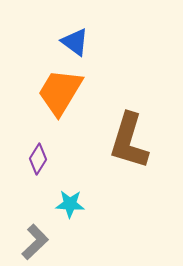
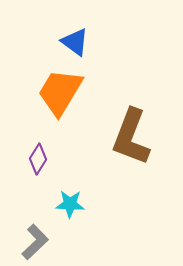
brown L-shape: moved 2 px right, 4 px up; rotated 4 degrees clockwise
